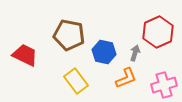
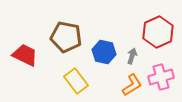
brown pentagon: moved 3 px left, 2 px down
gray arrow: moved 3 px left, 3 px down
orange L-shape: moved 6 px right, 7 px down; rotated 10 degrees counterclockwise
pink cross: moved 3 px left, 8 px up
